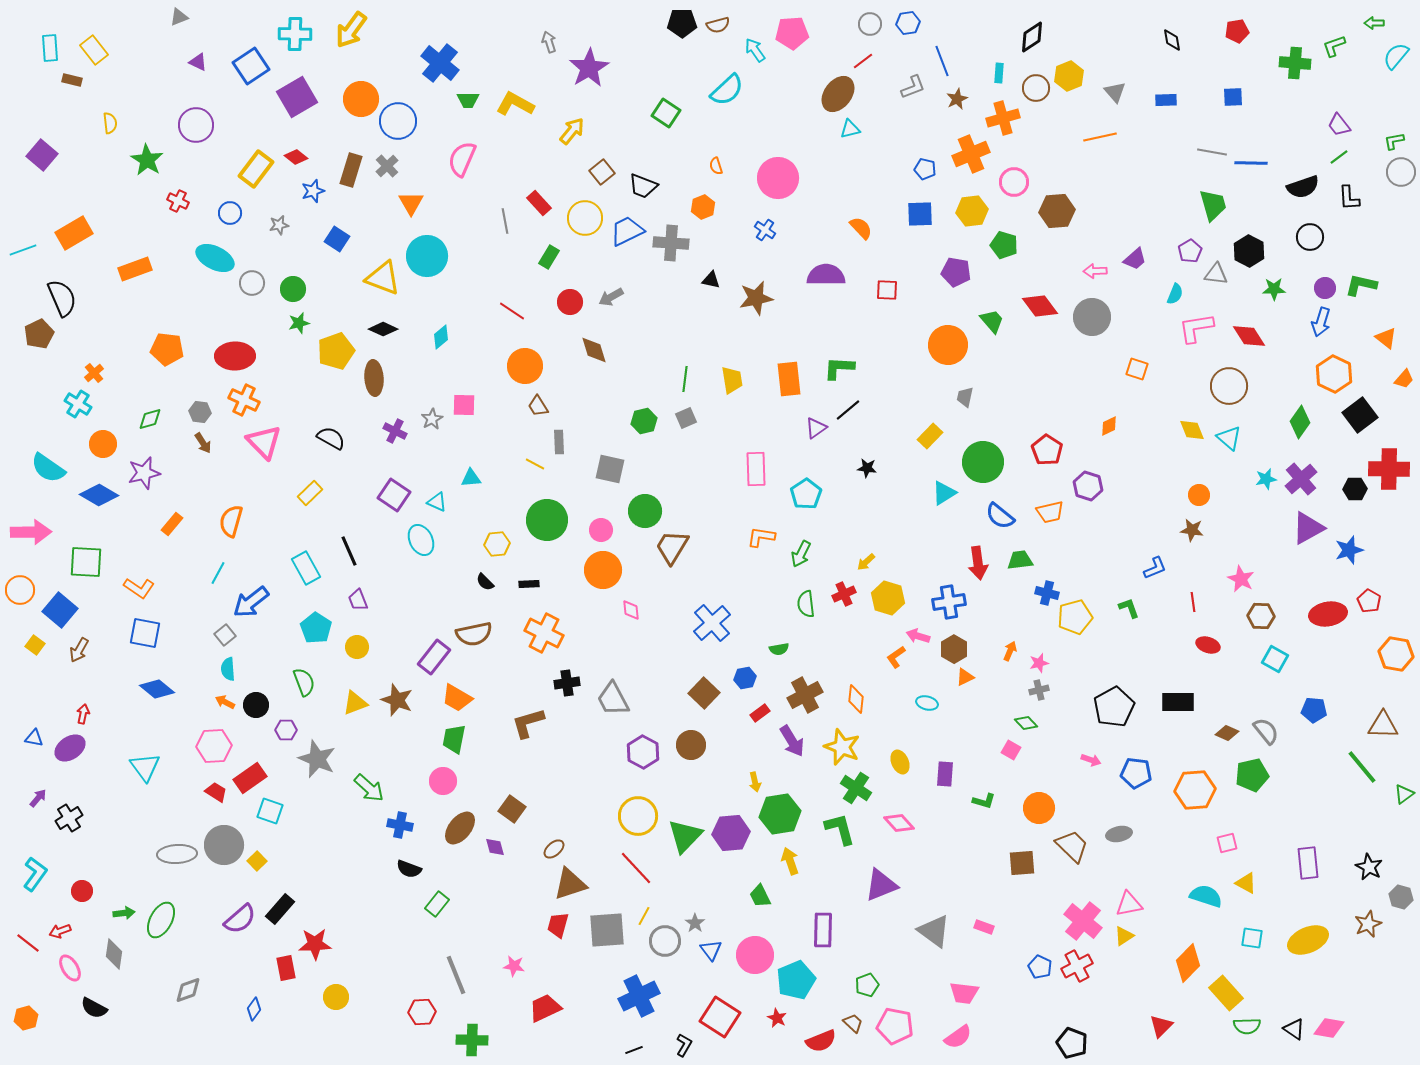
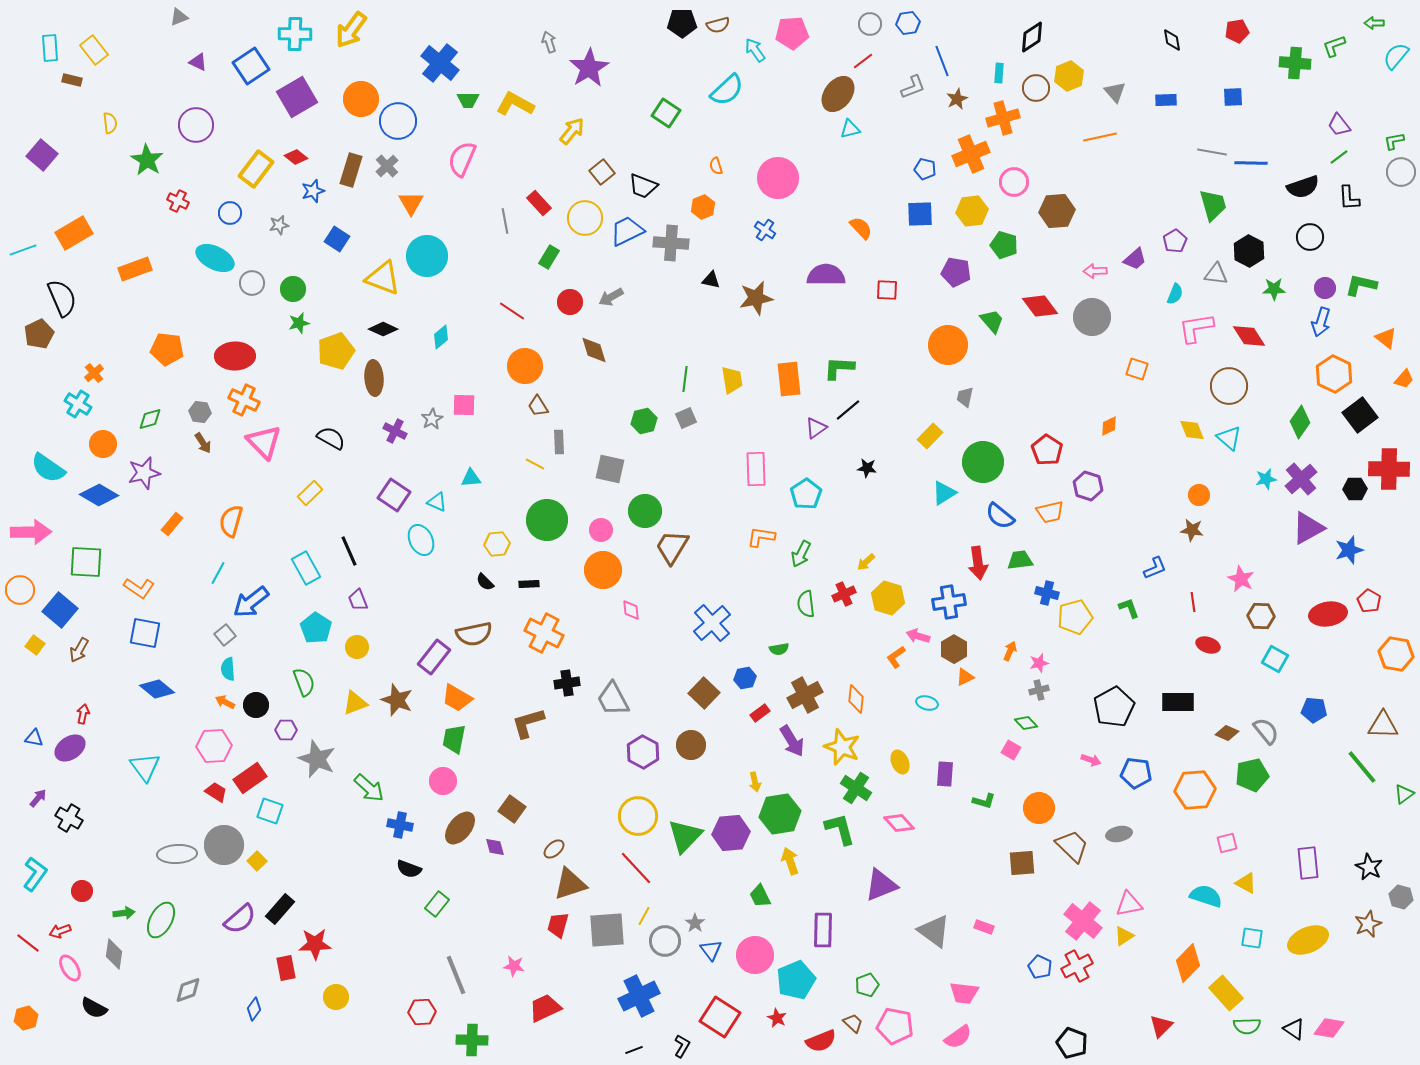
purple pentagon at (1190, 251): moved 15 px left, 10 px up
black cross at (69, 818): rotated 28 degrees counterclockwise
black L-shape at (684, 1045): moved 2 px left, 1 px down
